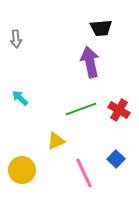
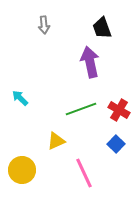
black trapezoid: moved 1 px right; rotated 75 degrees clockwise
gray arrow: moved 28 px right, 14 px up
blue square: moved 15 px up
